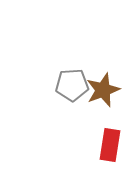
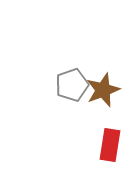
gray pentagon: rotated 16 degrees counterclockwise
